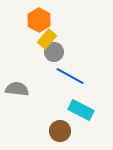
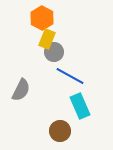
orange hexagon: moved 3 px right, 2 px up
yellow rectangle: rotated 18 degrees counterclockwise
gray semicircle: moved 4 px right, 1 px down; rotated 110 degrees clockwise
cyan rectangle: moved 1 px left, 4 px up; rotated 40 degrees clockwise
